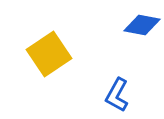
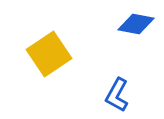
blue diamond: moved 6 px left, 1 px up
